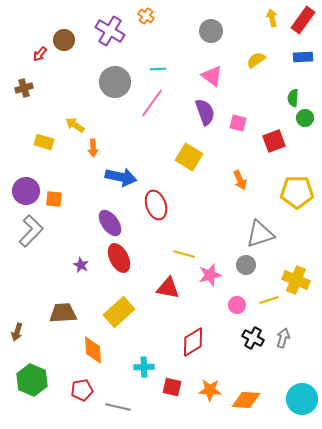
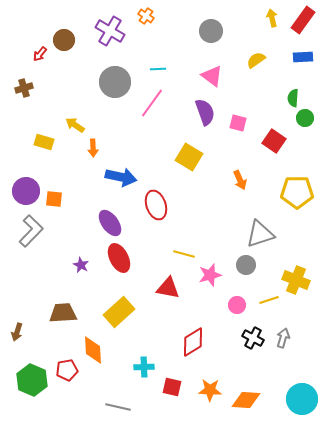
red square at (274, 141): rotated 35 degrees counterclockwise
red pentagon at (82, 390): moved 15 px left, 20 px up
